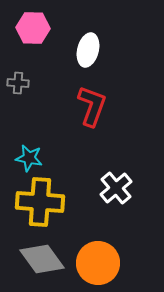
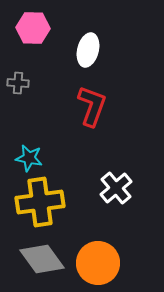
yellow cross: rotated 12 degrees counterclockwise
